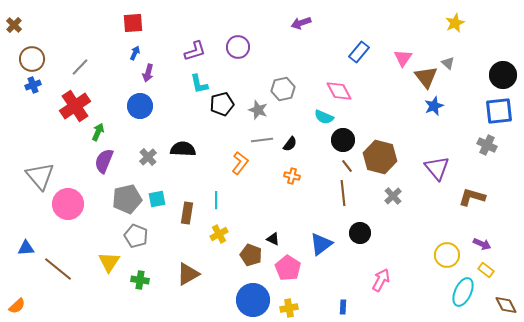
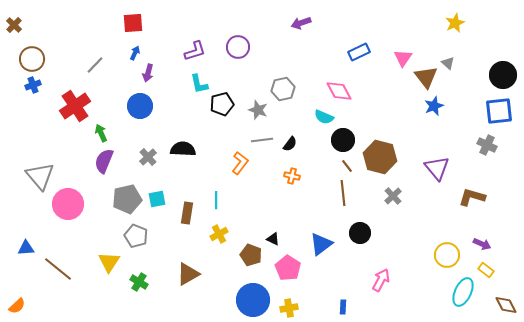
blue rectangle at (359, 52): rotated 25 degrees clockwise
gray line at (80, 67): moved 15 px right, 2 px up
green arrow at (98, 132): moved 3 px right, 1 px down; rotated 48 degrees counterclockwise
green cross at (140, 280): moved 1 px left, 2 px down; rotated 24 degrees clockwise
